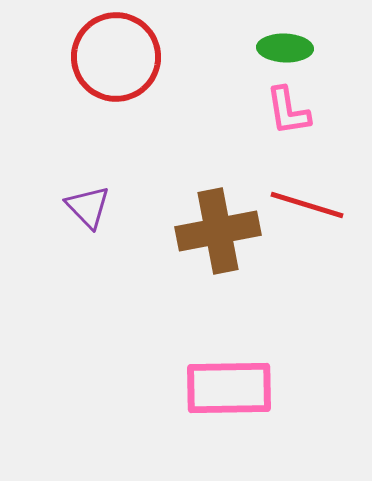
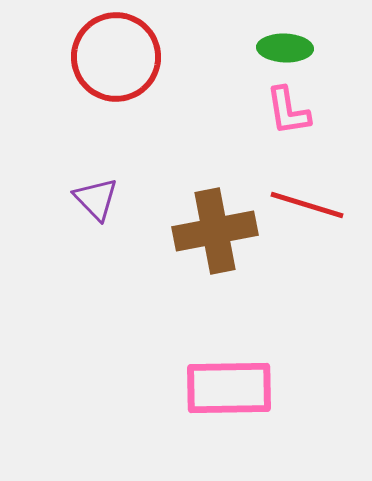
purple triangle: moved 8 px right, 8 px up
brown cross: moved 3 px left
